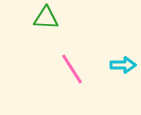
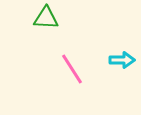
cyan arrow: moved 1 px left, 5 px up
